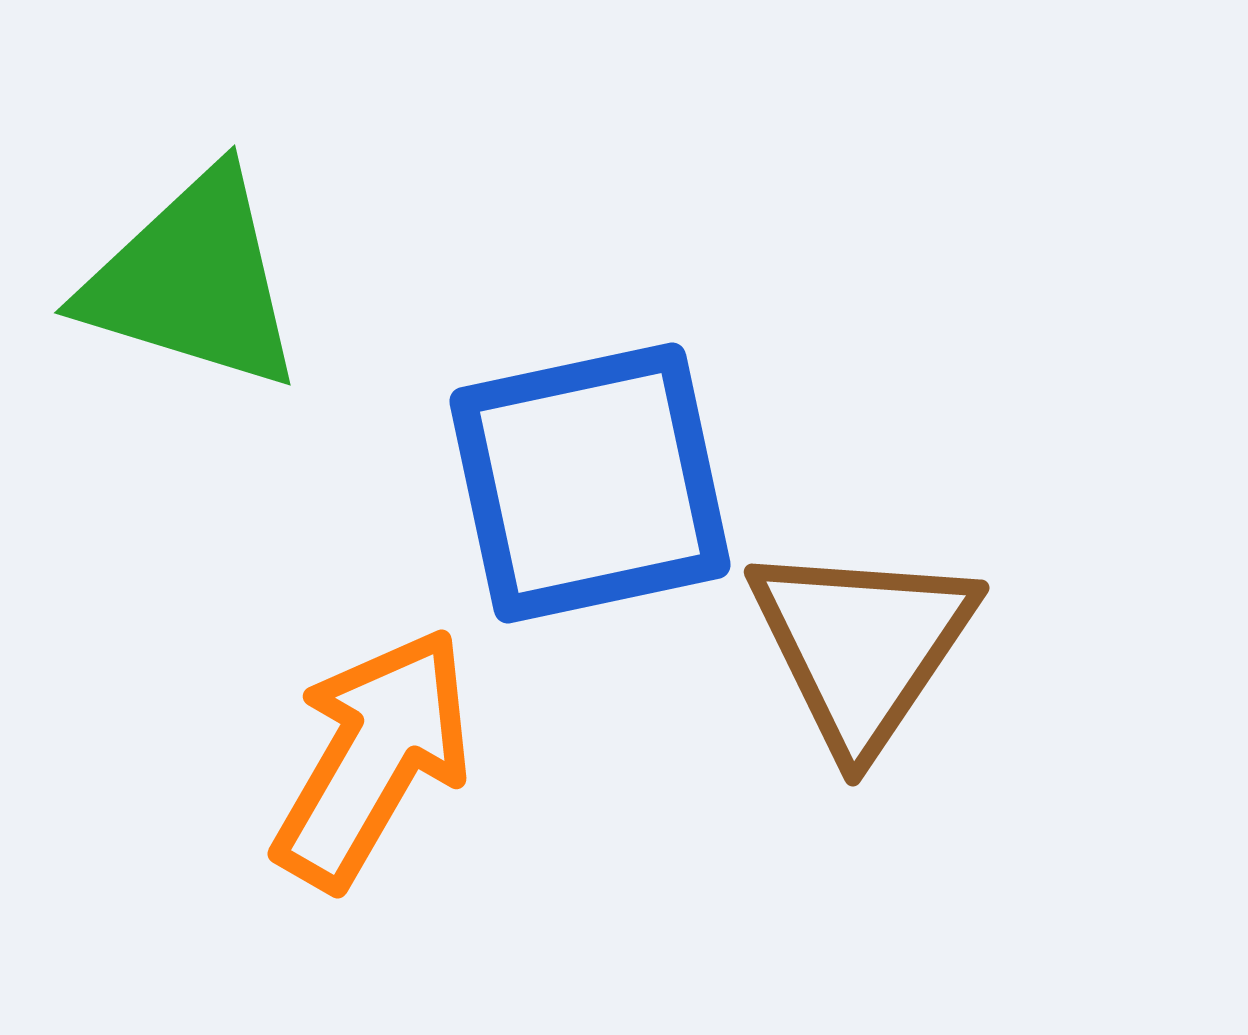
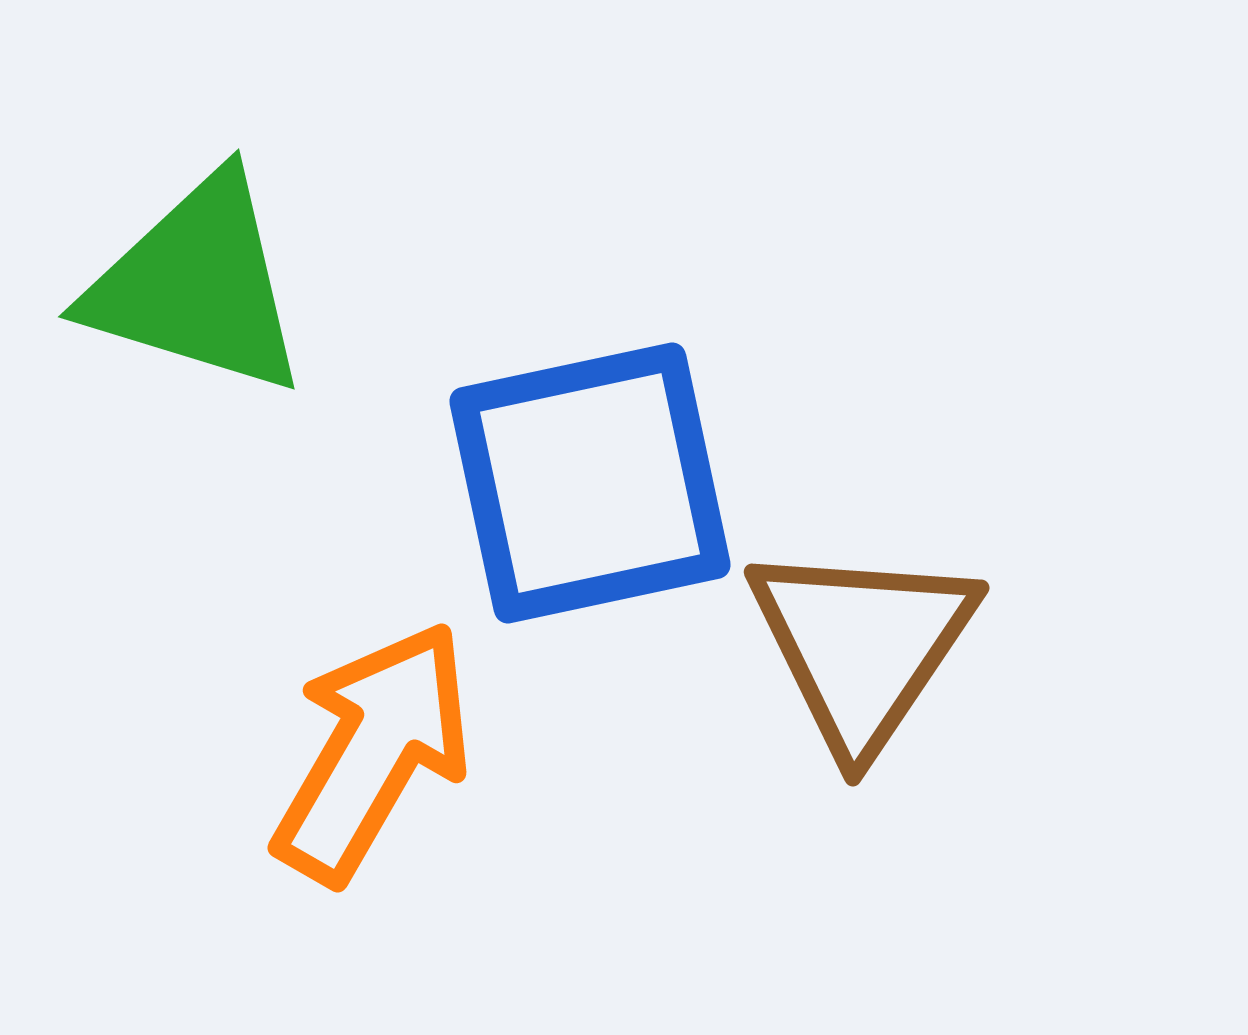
green triangle: moved 4 px right, 4 px down
orange arrow: moved 6 px up
